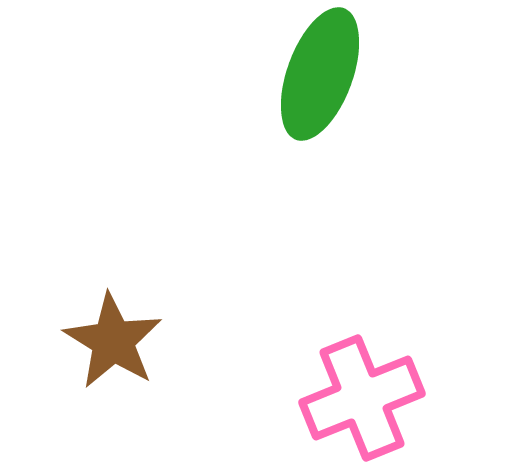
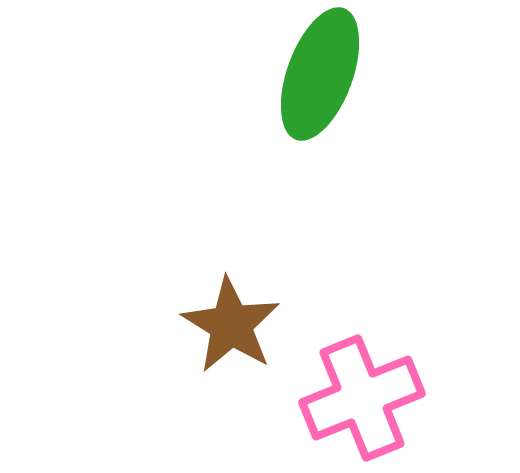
brown star: moved 118 px right, 16 px up
